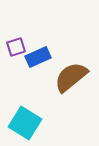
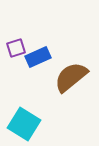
purple square: moved 1 px down
cyan square: moved 1 px left, 1 px down
